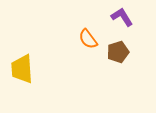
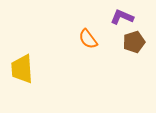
purple L-shape: rotated 35 degrees counterclockwise
brown pentagon: moved 16 px right, 10 px up
